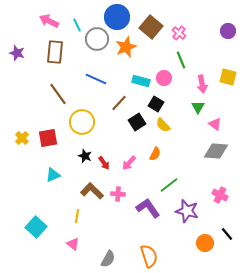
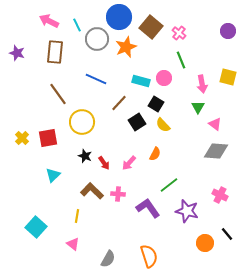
blue circle at (117, 17): moved 2 px right
cyan triangle at (53, 175): rotated 21 degrees counterclockwise
